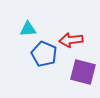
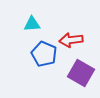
cyan triangle: moved 4 px right, 5 px up
purple square: moved 2 px left, 1 px down; rotated 16 degrees clockwise
